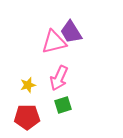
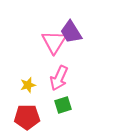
pink triangle: rotated 44 degrees counterclockwise
